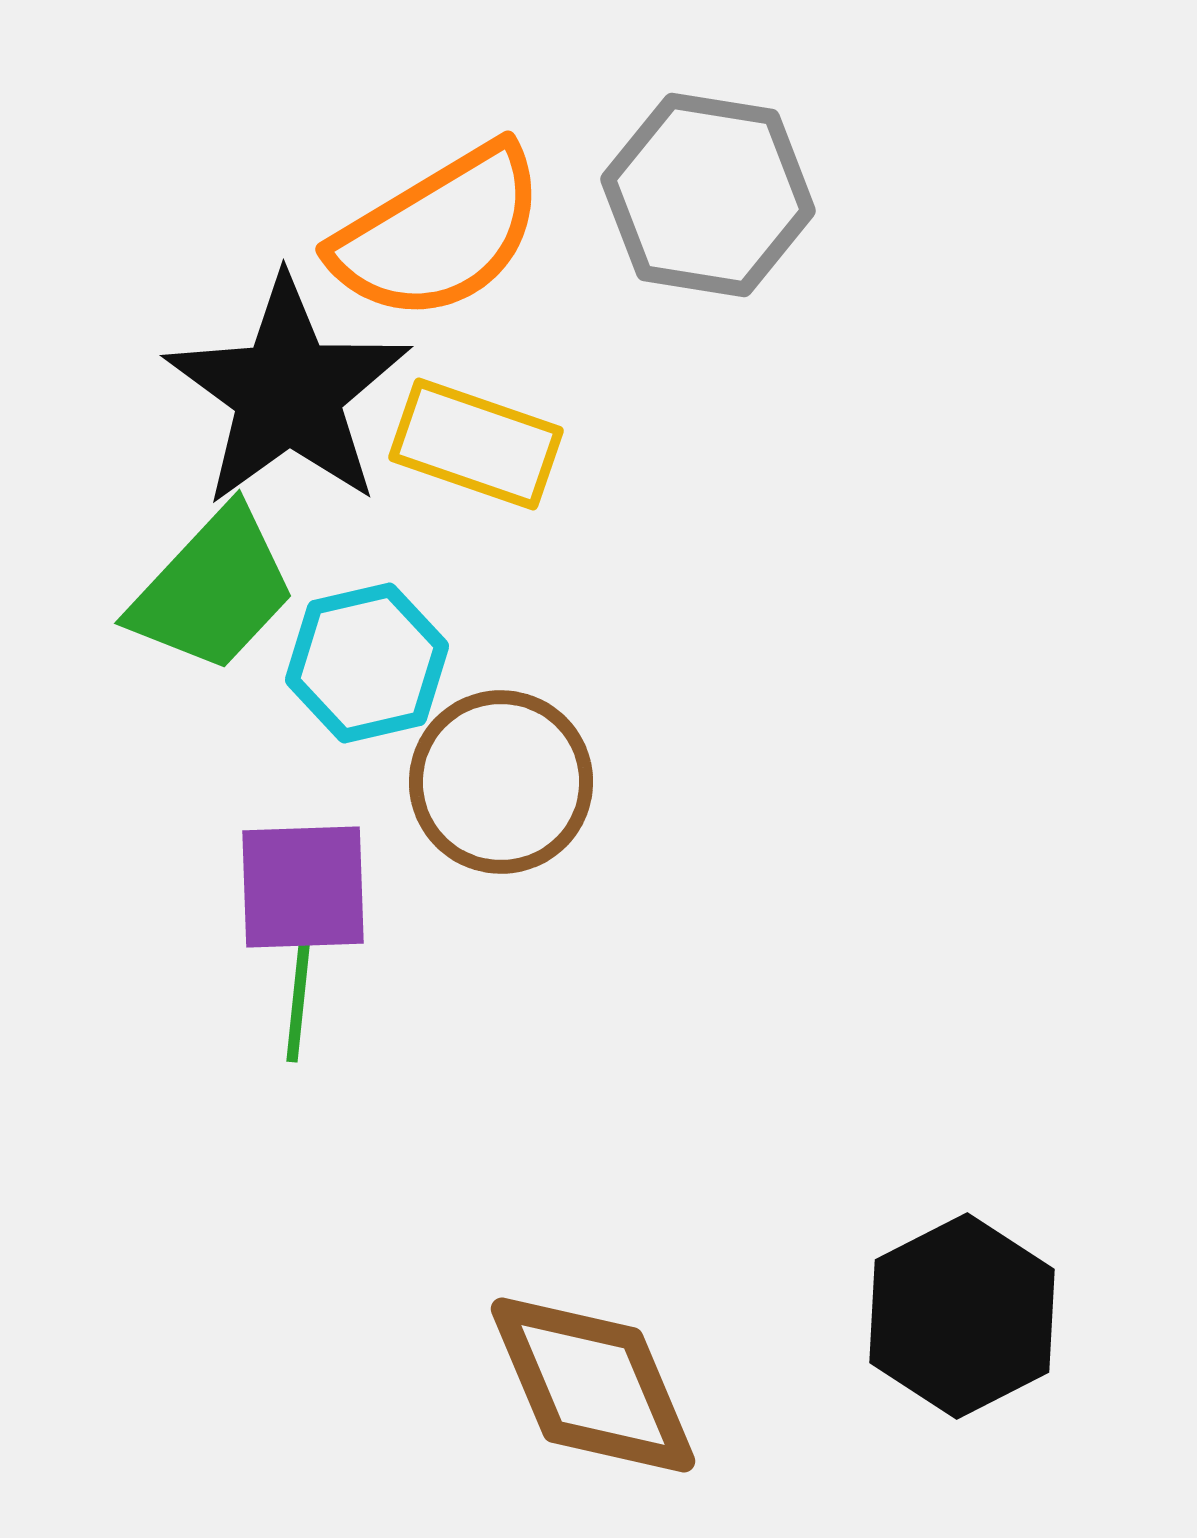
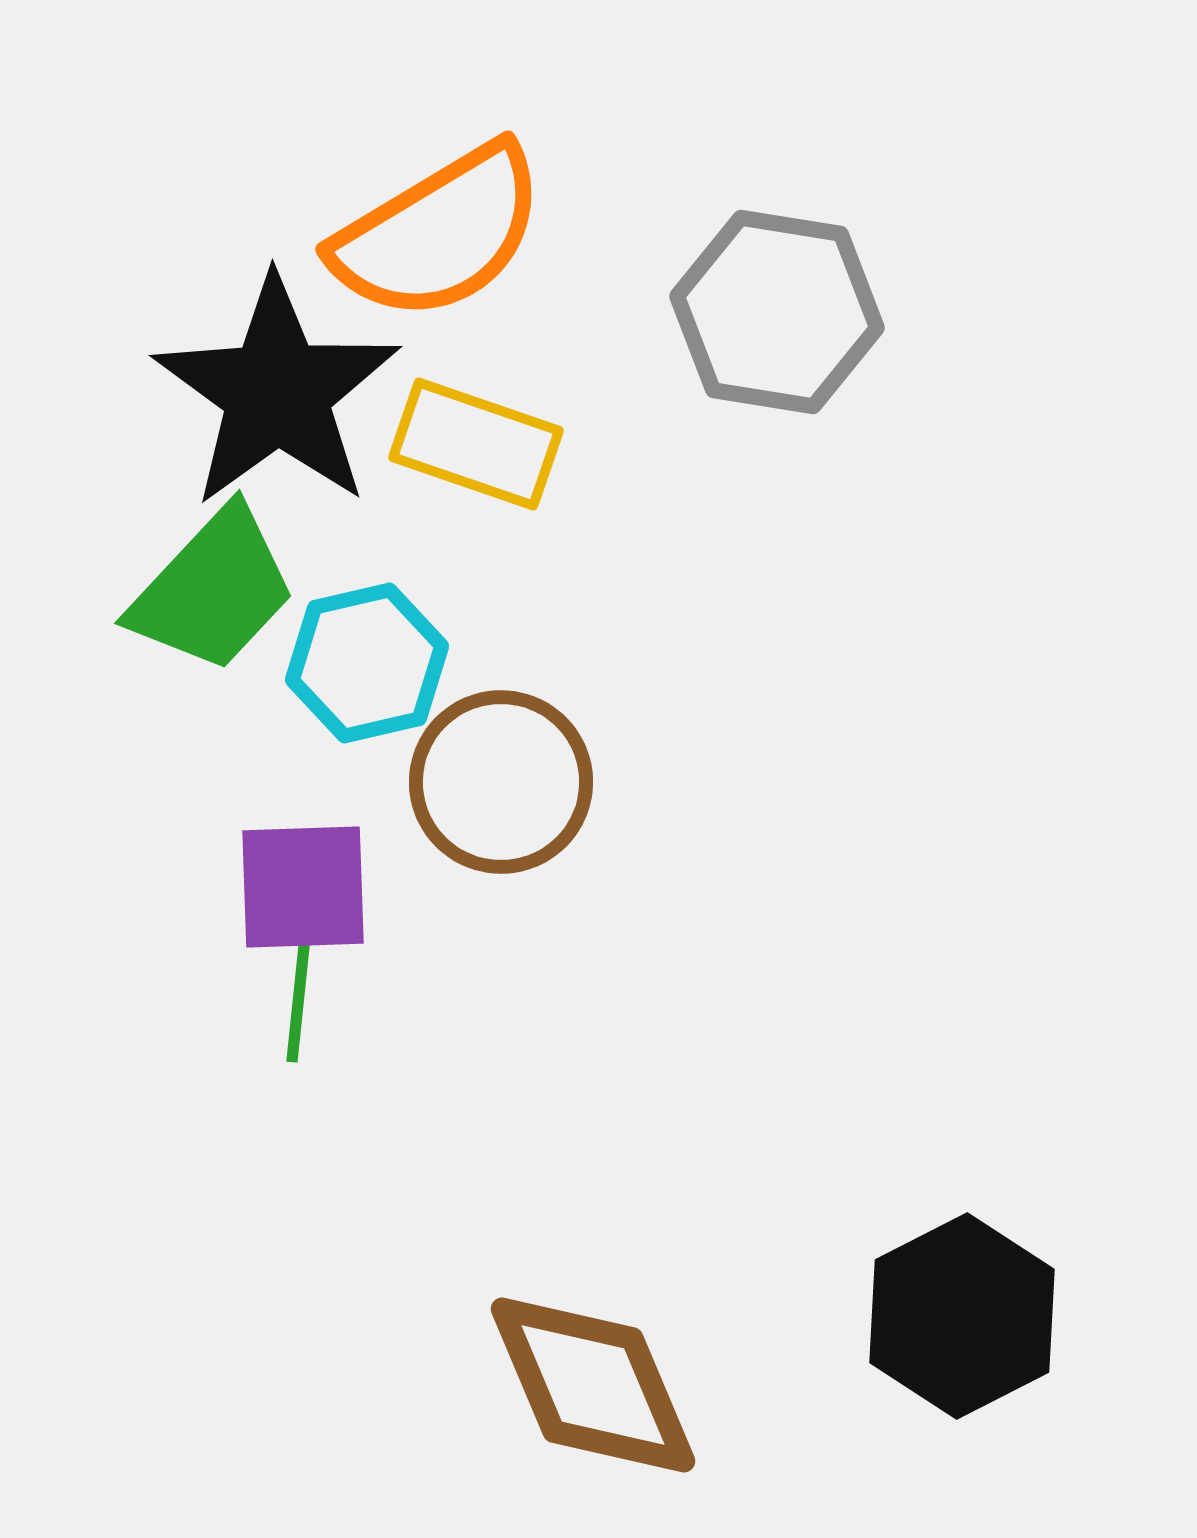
gray hexagon: moved 69 px right, 117 px down
black star: moved 11 px left
